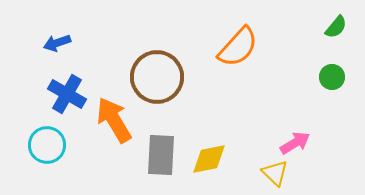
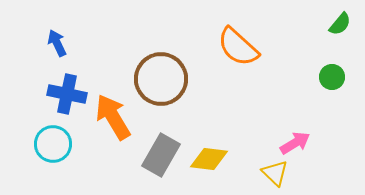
green semicircle: moved 4 px right, 3 px up
blue arrow: rotated 84 degrees clockwise
orange semicircle: rotated 90 degrees clockwise
brown circle: moved 4 px right, 2 px down
blue cross: rotated 18 degrees counterclockwise
orange arrow: moved 1 px left, 3 px up
cyan circle: moved 6 px right, 1 px up
gray rectangle: rotated 27 degrees clockwise
yellow diamond: rotated 18 degrees clockwise
